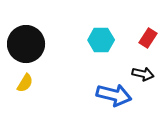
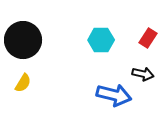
black circle: moved 3 px left, 4 px up
yellow semicircle: moved 2 px left
